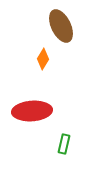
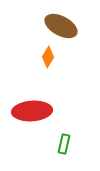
brown ellipse: rotated 36 degrees counterclockwise
orange diamond: moved 5 px right, 2 px up
